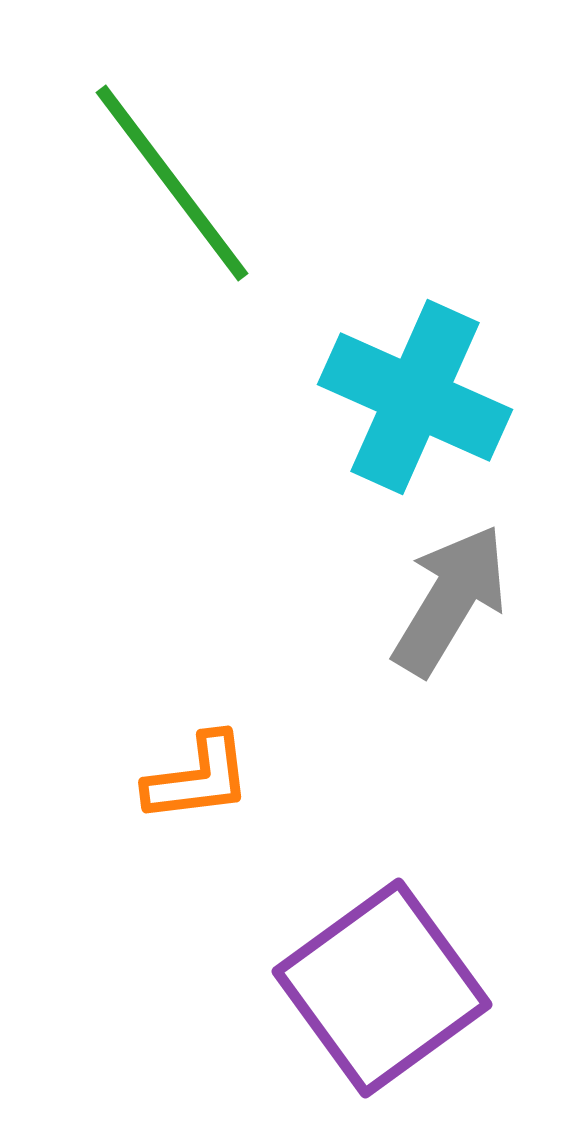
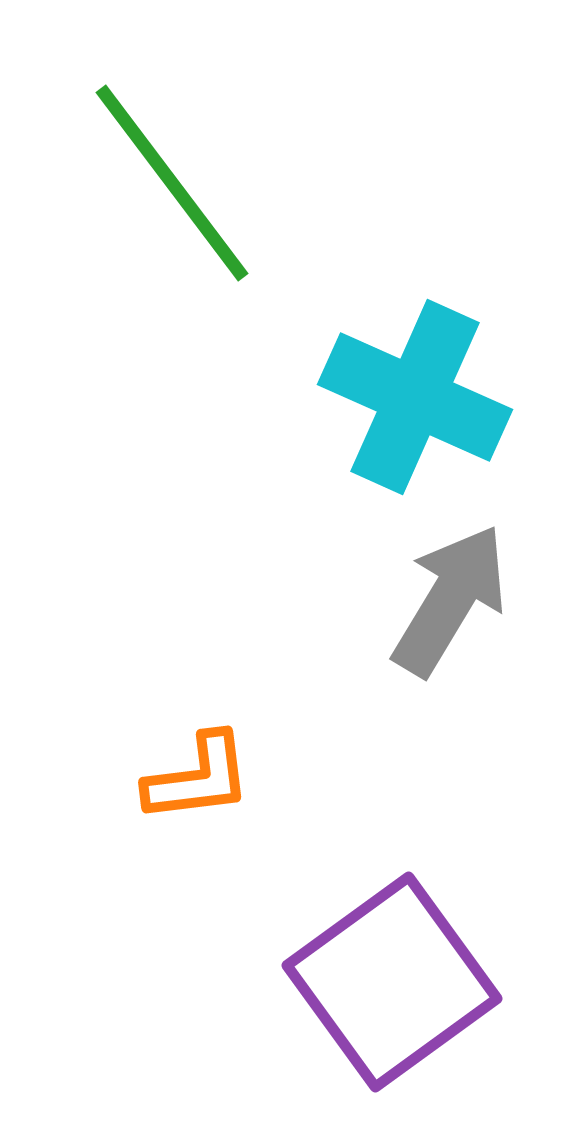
purple square: moved 10 px right, 6 px up
